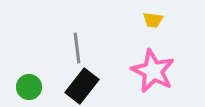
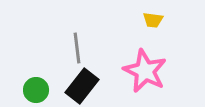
pink star: moved 8 px left
green circle: moved 7 px right, 3 px down
